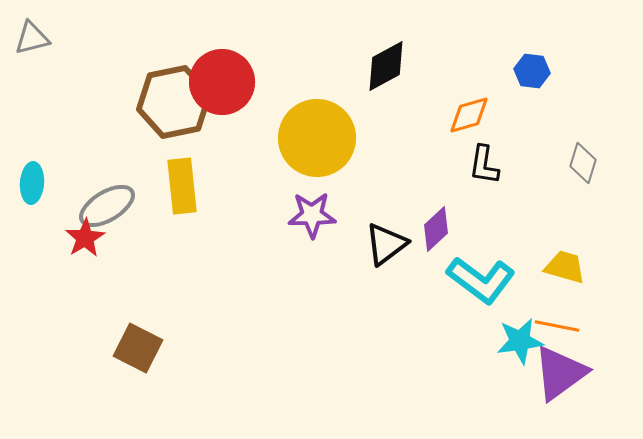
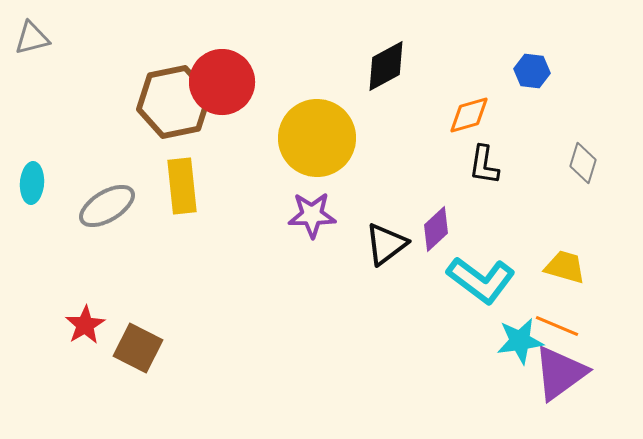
red star: moved 87 px down
orange line: rotated 12 degrees clockwise
